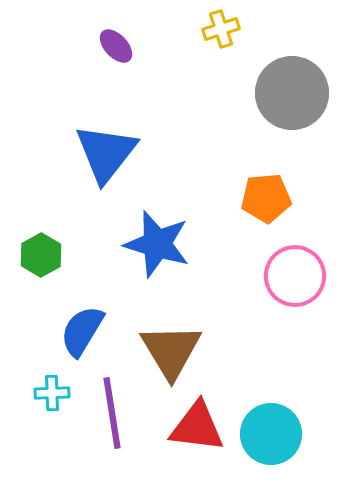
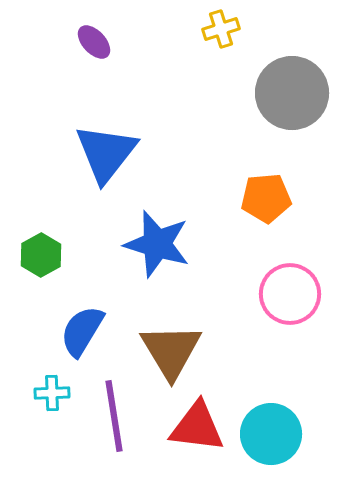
purple ellipse: moved 22 px left, 4 px up
pink circle: moved 5 px left, 18 px down
purple line: moved 2 px right, 3 px down
